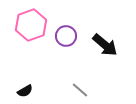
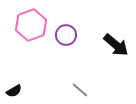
purple circle: moved 1 px up
black arrow: moved 11 px right
black semicircle: moved 11 px left
